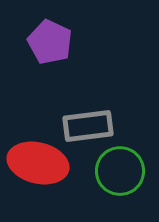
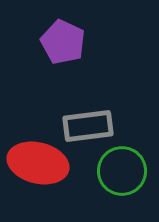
purple pentagon: moved 13 px right
green circle: moved 2 px right
